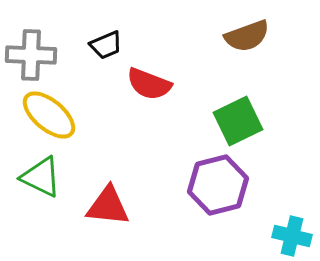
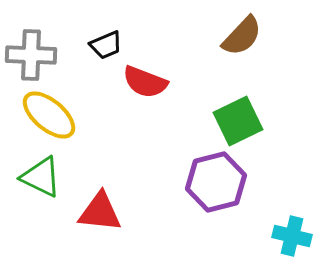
brown semicircle: moved 5 px left; rotated 27 degrees counterclockwise
red semicircle: moved 4 px left, 2 px up
purple hexagon: moved 2 px left, 3 px up
red triangle: moved 8 px left, 6 px down
